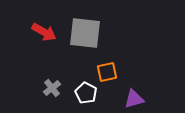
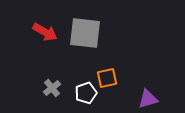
red arrow: moved 1 px right
orange square: moved 6 px down
white pentagon: rotated 25 degrees clockwise
purple triangle: moved 14 px right
